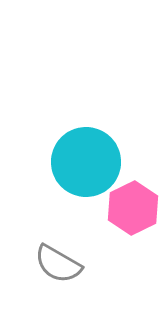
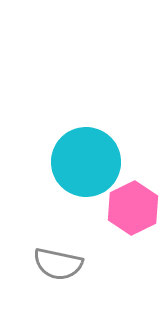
gray semicircle: rotated 18 degrees counterclockwise
